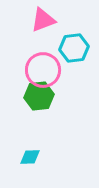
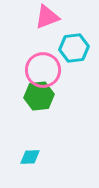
pink triangle: moved 4 px right, 3 px up
